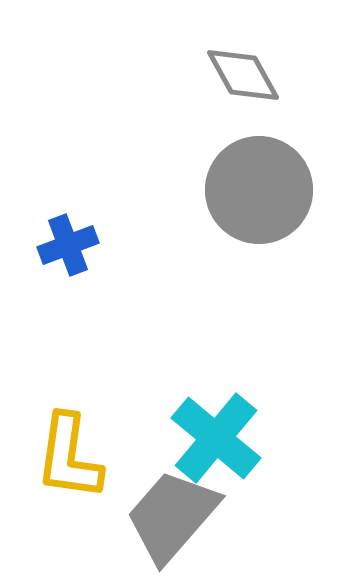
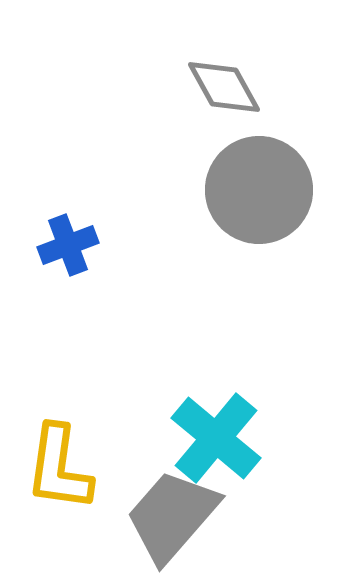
gray diamond: moved 19 px left, 12 px down
yellow L-shape: moved 10 px left, 11 px down
